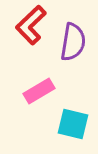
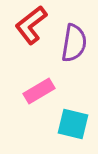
red L-shape: rotated 6 degrees clockwise
purple semicircle: moved 1 px right, 1 px down
